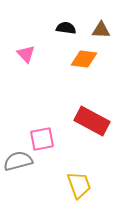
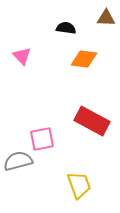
brown triangle: moved 5 px right, 12 px up
pink triangle: moved 4 px left, 2 px down
